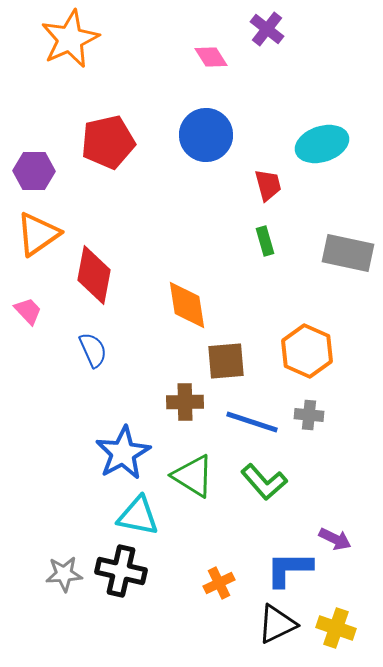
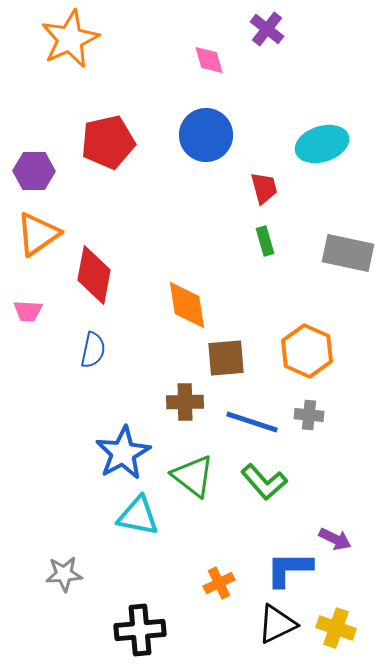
pink diamond: moved 2 px left, 3 px down; rotated 16 degrees clockwise
red trapezoid: moved 4 px left, 3 px down
pink trapezoid: rotated 136 degrees clockwise
blue semicircle: rotated 36 degrees clockwise
brown square: moved 3 px up
green triangle: rotated 6 degrees clockwise
black cross: moved 19 px right, 59 px down; rotated 18 degrees counterclockwise
